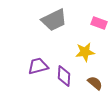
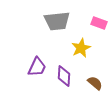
gray trapezoid: moved 3 px right, 1 px down; rotated 20 degrees clockwise
yellow star: moved 4 px left, 4 px up; rotated 18 degrees counterclockwise
purple trapezoid: moved 1 px left, 1 px down; rotated 130 degrees clockwise
